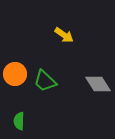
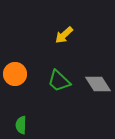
yellow arrow: rotated 102 degrees clockwise
green trapezoid: moved 14 px right
green semicircle: moved 2 px right, 4 px down
